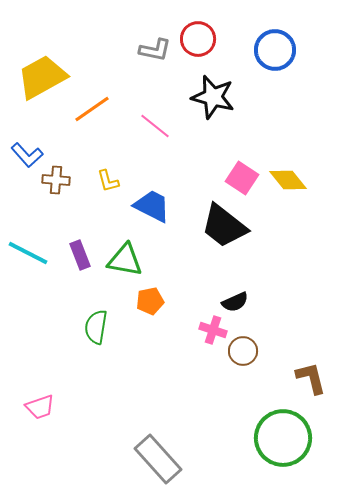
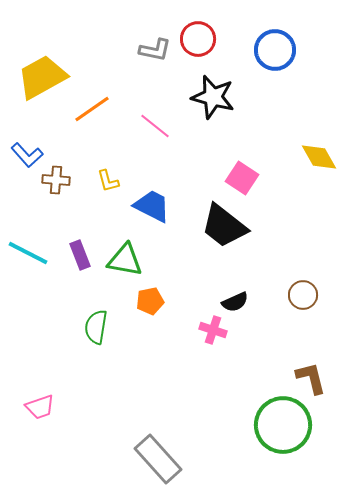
yellow diamond: moved 31 px right, 23 px up; rotated 9 degrees clockwise
brown circle: moved 60 px right, 56 px up
green circle: moved 13 px up
